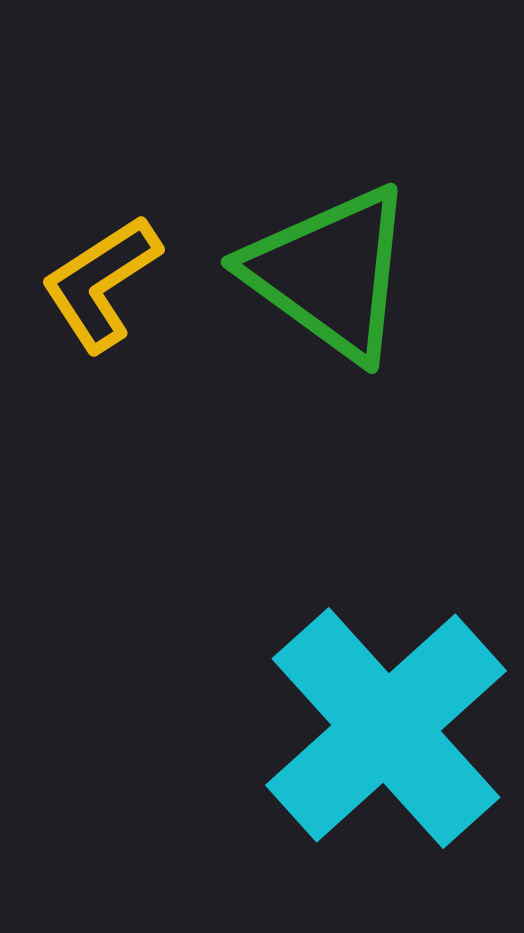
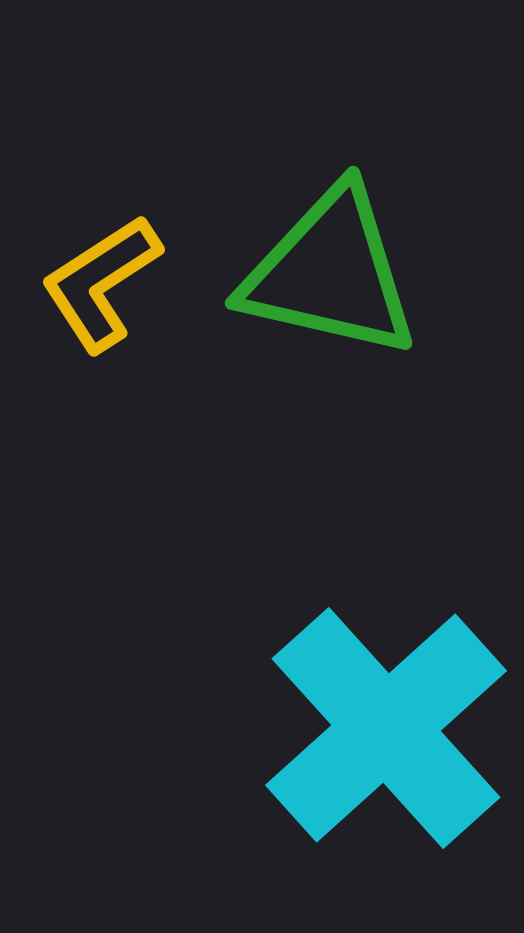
green triangle: rotated 23 degrees counterclockwise
